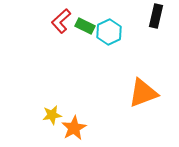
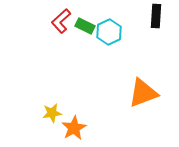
black rectangle: rotated 10 degrees counterclockwise
yellow star: moved 2 px up
